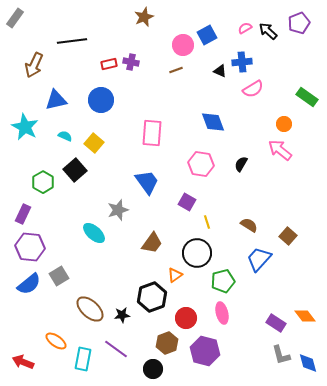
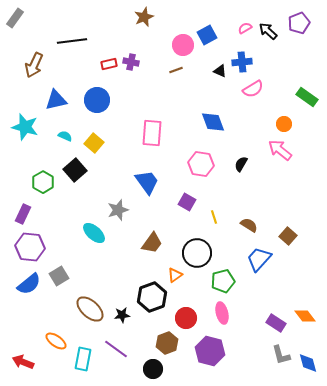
blue circle at (101, 100): moved 4 px left
cyan star at (25, 127): rotated 12 degrees counterclockwise
yellow line at (207, 222): moved 7 px right, 5 px up
purple hexagon at (205, 351): moved 5 px right
